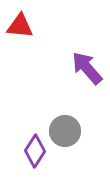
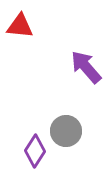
purple arrow: moved 1 px left, 1 px up
gray circle: moved 1 px right
